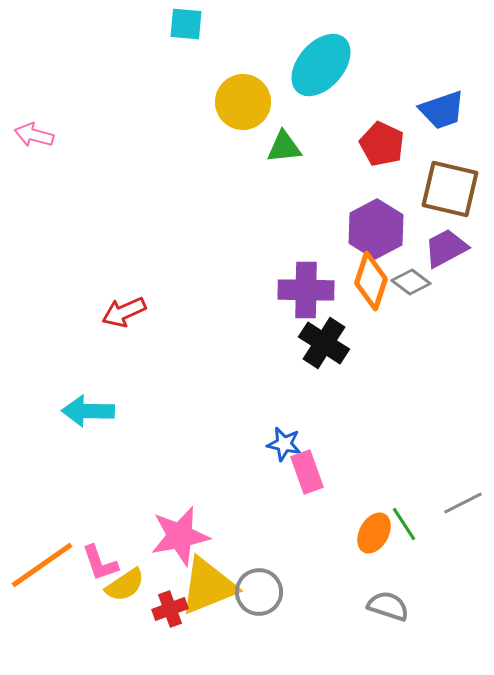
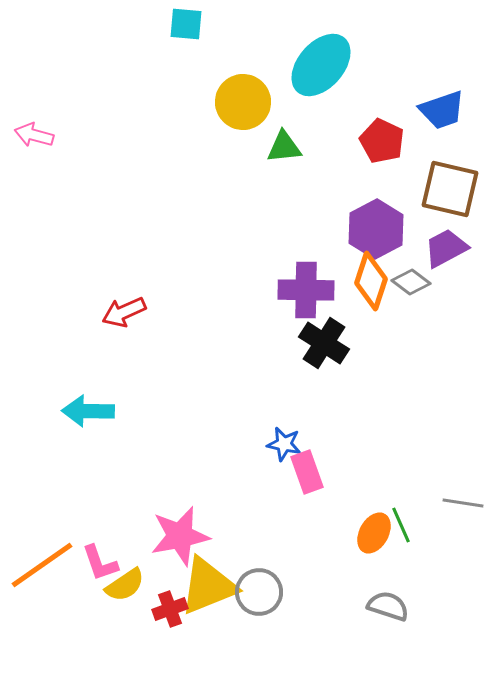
red pentagon: moved 3 px up
gray line: rotated 36 degrees clockwise
green line: moved 3 px left, 1 px down; rotated 9 degrees clockwise
